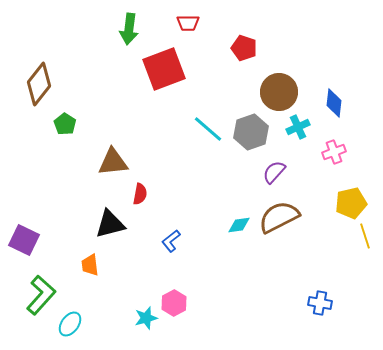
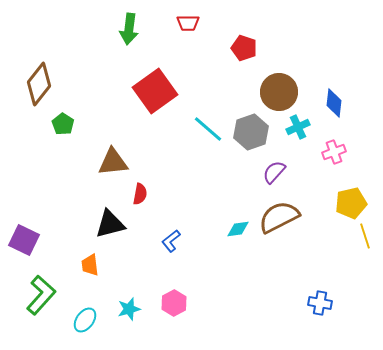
red square: moved 9 px left, 22 px down; rotated 15 degrees counterclockwise
green pentagon: moved 2 px left
cyan diamond: moved 1 px left, 4 px down
cyan star: moved 17 px left, 9 px up
cyan ellipse: moved 15 px right, 4 px up
